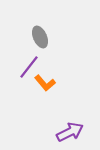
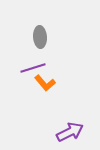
gray ellipse: rotated 20 degrees clockwise
purple line: moved 4 px right, 1 px down; rotated 35 degrees clockwise
